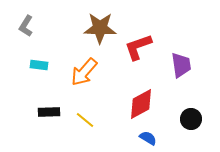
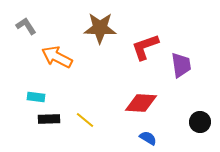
gray L-shape: rotated 115 degrees clockwise
red L-shape: moved 7 px right
cyan rectangle: moved 3 px left, 32 px down
orange arrow: moved 27 px left, 15 px up; rotated 76 degrees clockwise
red diamond: moved 1 px up; rotated 32 degrees clockwise
black rectangle: moved 7 px down
black circle: moved 9 px right, 3 px down
